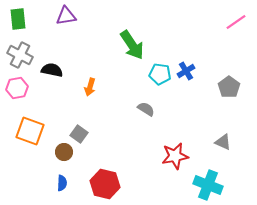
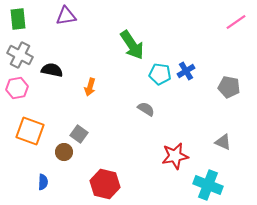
gray pentagon: rotated 25 degrees counterclockwise
blue semicircle: moved 19 px left, 1 px up
